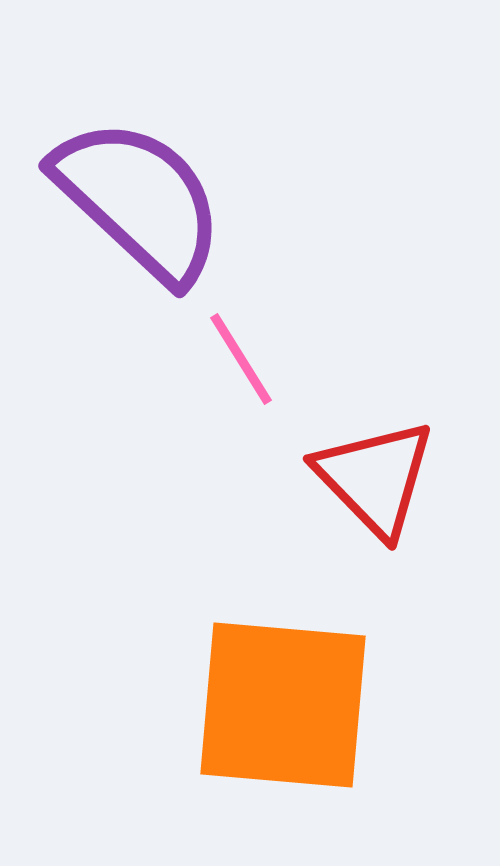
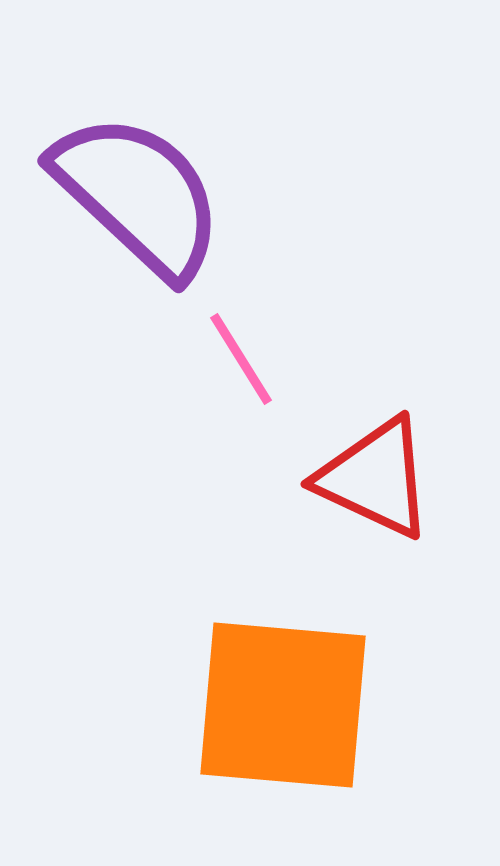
purple semicircle: moved 1 px left, 5 px up
red triangle: rotated 21 degrees counterclockwise
